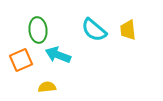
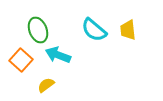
green ellipse: rotated 15 degrees counterclockwise
orange square: rotated 25 degrees counterclockwise
yellow semicircle: moved 1 px left, 2 px up; rotated 30 degrees counterclockwise
